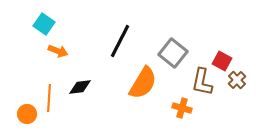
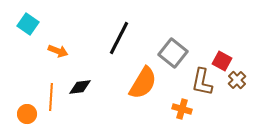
cyan square: moved 16 px left
black line: moved 1 px left, 3 px up
orange line: moved 2 px right, 1 px up
orange cross: moved 1 px down
